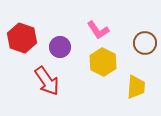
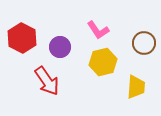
red hexagon: rotated 8 degrees clockwise
brown circle: moved 1 px left
yellow hexagon: rotated 20 degrees clockwise
